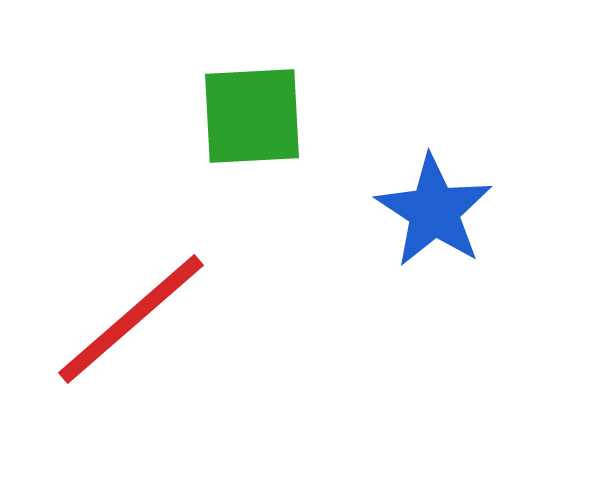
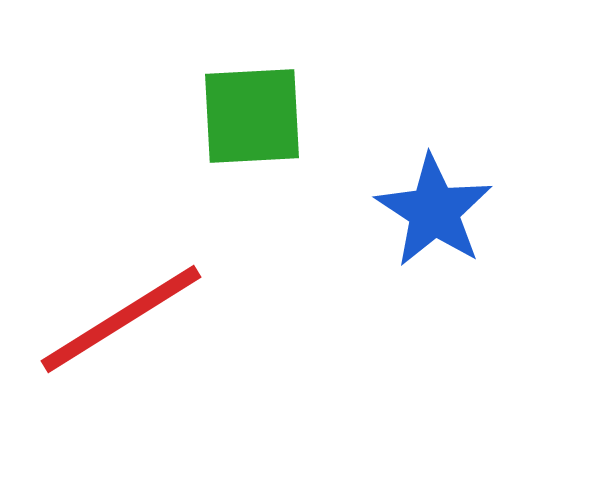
red line: moved 10 px left; rotated 9 degrees clockwise
